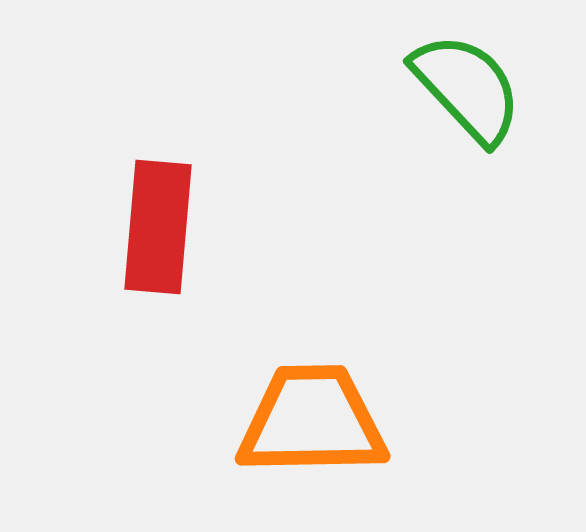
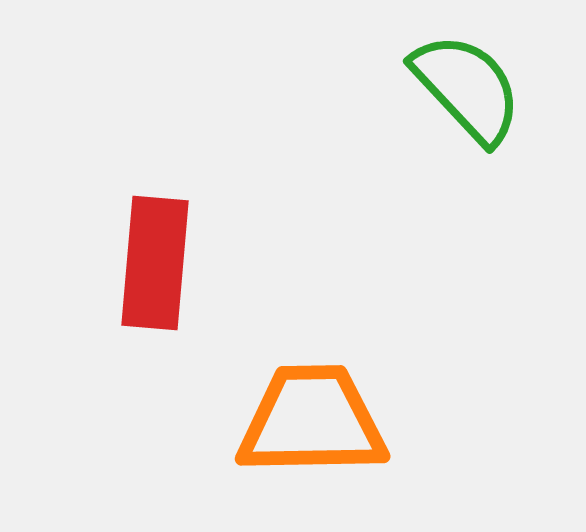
red rectangle: moved 3 px left, 36 px down
